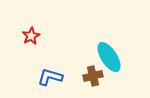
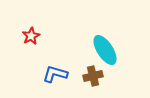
cyan ellipse: moved 4 px left, 7 px up
blue L-shape: moved 5 px right, 3 px up
